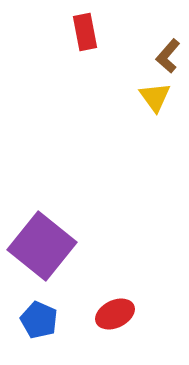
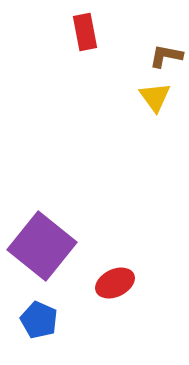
brown L-shape: moved 2 px left; rotated 60 degrees clockwise
red ellipse: moved 31 px up
